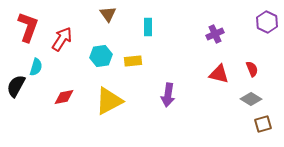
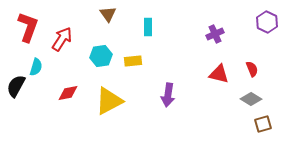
red diamond: moved 4 px right, 4 px up
